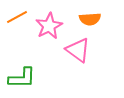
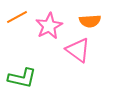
orange semicircle: moved 2 px down
green L-shape: rotated 12 degrees clockwise
